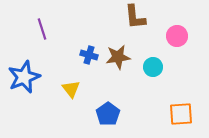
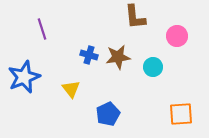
blue pentagon: rotated 10 degrees clockwise
